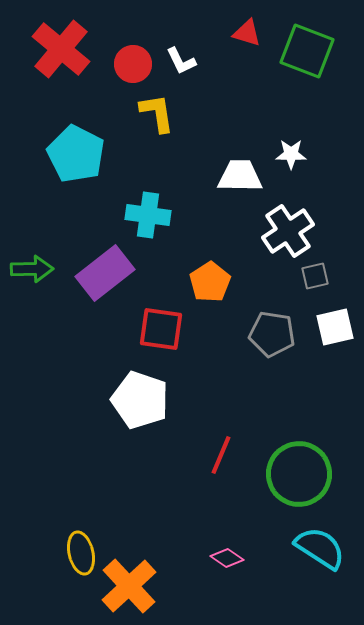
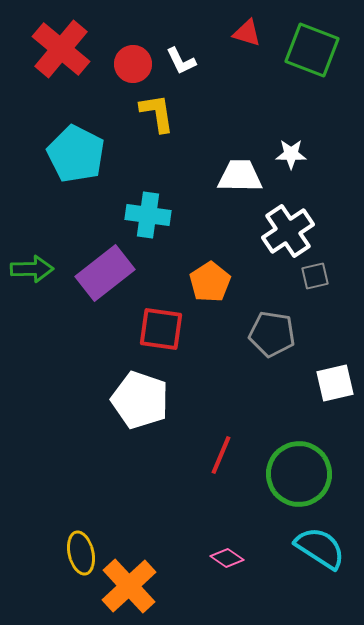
green square: moved 5 px right, 1 px up
white square: moved 56 px down
